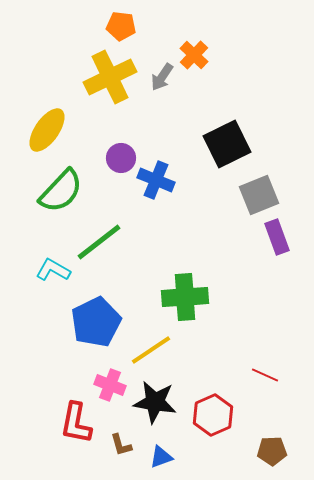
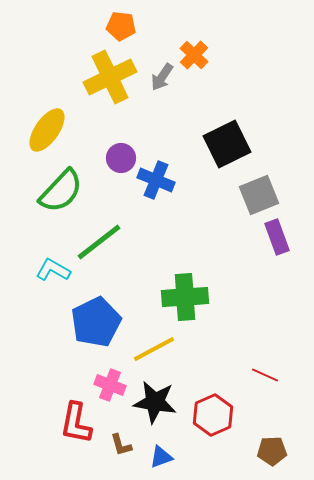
yellow line: moved 3 px right, 1 px up; rotated 6 degrees clockwise
